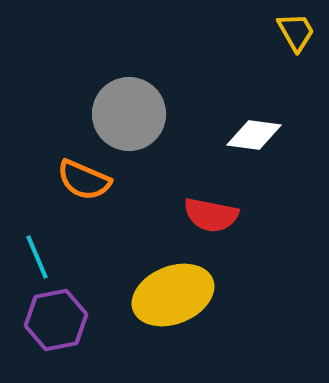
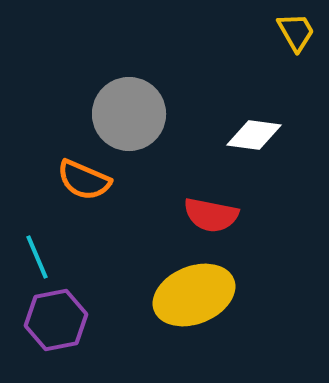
yellow ellipse: moved 21 px right
